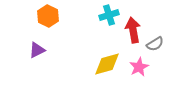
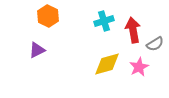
cyan cross: moved 5 px left, 6 px down
